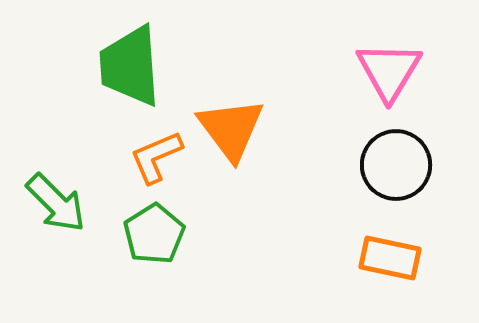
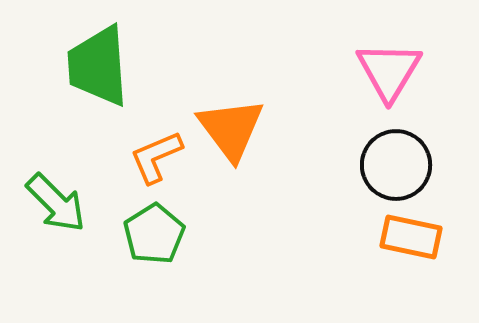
green trapezoid: moved 32 px left
orange rectangle: moved 21 px right, 21 px up
